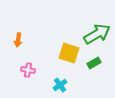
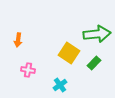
green arrow: rotated 24 degrees clockwise
yellow square: rotated 15 degrees clockwise
green rectangle: rotated 16 degrees counterclockwise
